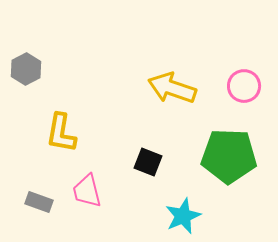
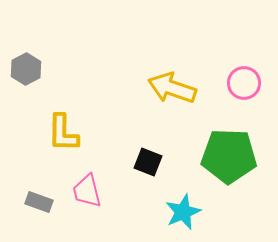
pink circle: moved 3 px up
yellow L-shape: moved 2 px right; rotated 9 degrees counterclockwise
cyan star: moved 4 px up
